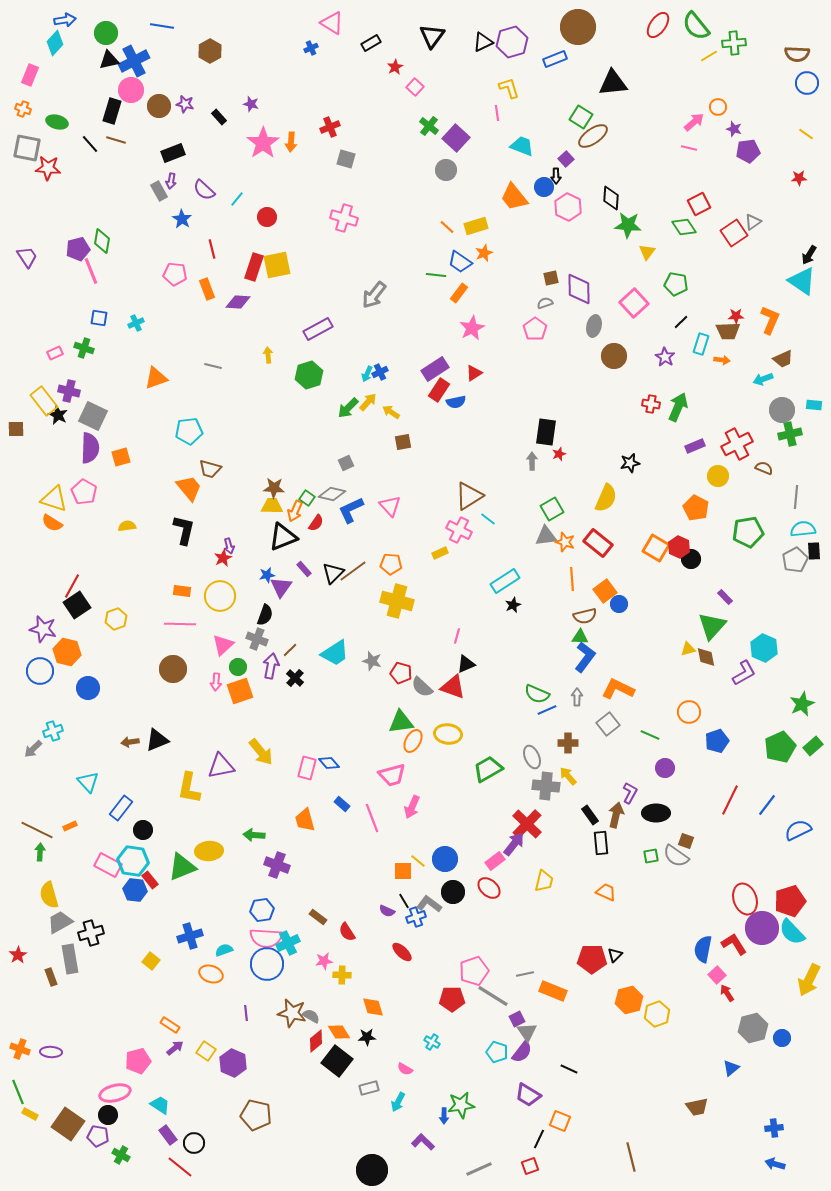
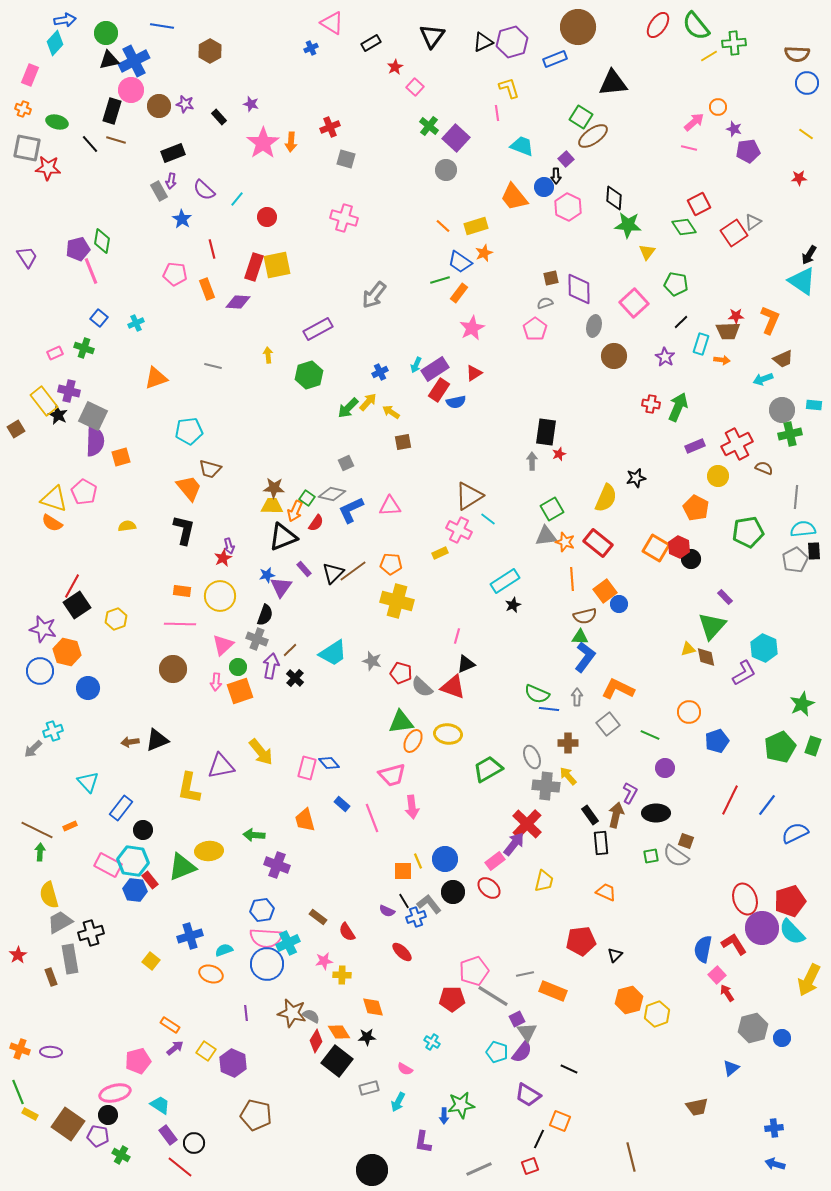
black diamond at (611, 198): moved 3 px right
orange line at (447, 227): moved 4 px left, 1 px up
green line at (436, 275): moved 4 px right, 5 px down; rotated 24 degrees counterclockwise
blue square at (99, 318): rotated 30 degrees clockwise
cyan arrow at (367, 374): moved 49 px right, 9 px up
brown square at (16, 429): rotated 30 degrees counterclockwise
purple semicircle at (90, 448): moved 5 px right, 7 px up
black star at (630, 463): moved 6 px right, 15 px down
pink triangle at (390, 506): rotated 50 degrees counterclockwise
cyan trapezoid at (335, 653): moved 2 px left
blue line at (547, 710): moved 2 px right, 1 px up; rotated 30 degrees clockwise
green rectangle at (813, 746): rotated 30 degrees counterclockwise
pink arrow at (412, 807): rotated 30 degrees counterclockwise
blue semicircle at (798, 830): moved 3 px left, 3 px down
yellow line at (418, 861): rotated 28 degrees clockwise
gray L-shape at (429, 904): rotated 15 degrees clockwise
red pentagon at (592, 959): moved 11 px left, 18 px up; rotated 8 degrees counterclockwise
red diamond at (316, 1041): rotated 20 degrees counterclockwise
purple L-shape at (423, 1142): rotated 125 degrees counterclockwise
